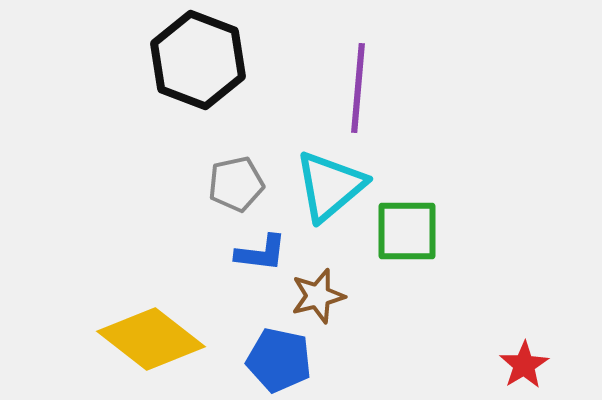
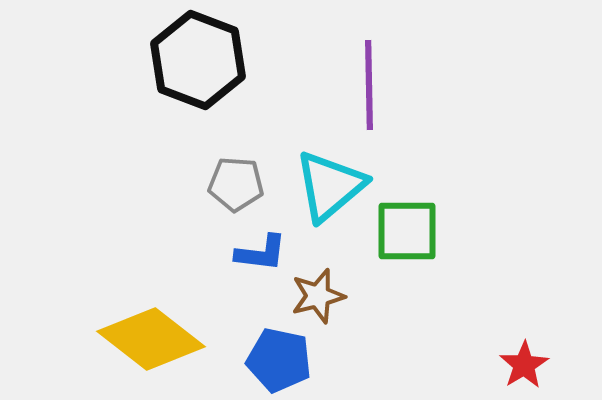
purple line: moved 11 px right, 3 px up; rotated 6 degrees counterclockwise
gray pentagon: rotated 16 degrees clockwise
